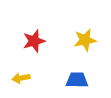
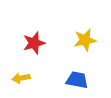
red star: moved 2 px down
blue trapezoid: rotated 10 degrees clockwise
